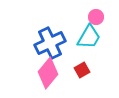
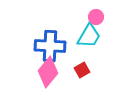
cyan trapezoid: moved 1 px up
blue cross: moved 3 px down; rotated 28 degrees clockwise
pink diamond: moved 1 px up
